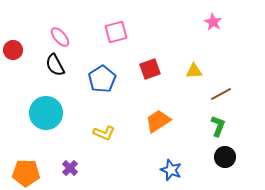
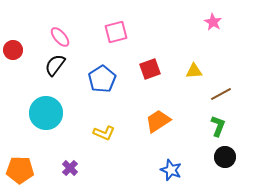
black semicircle: rotated 65 degrees clockwise
orange pentagon: moved 6 px left, 3 px up
